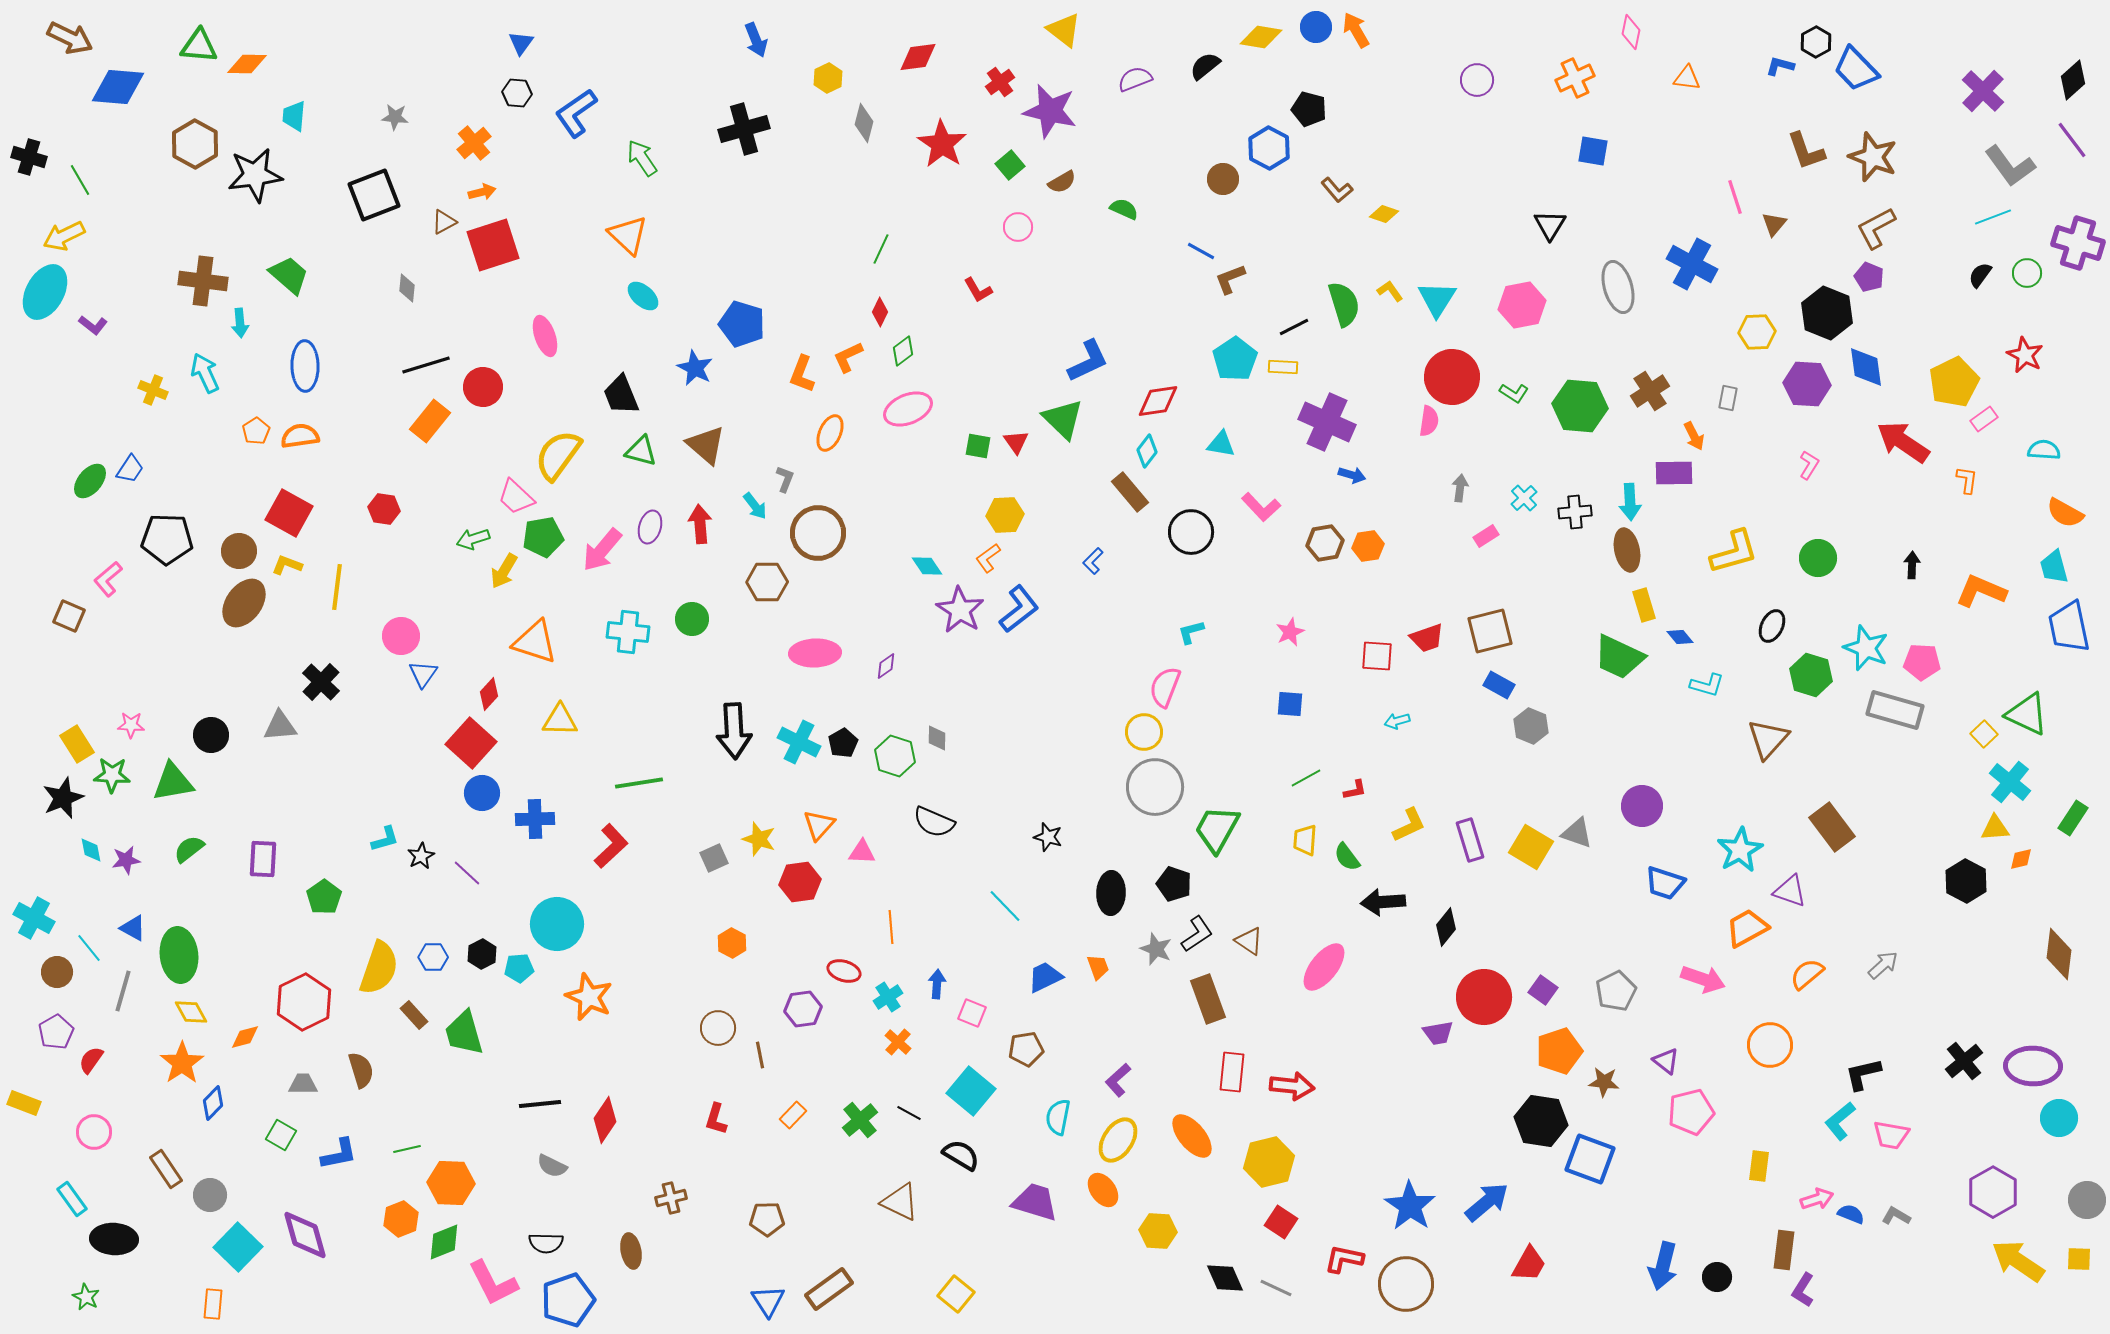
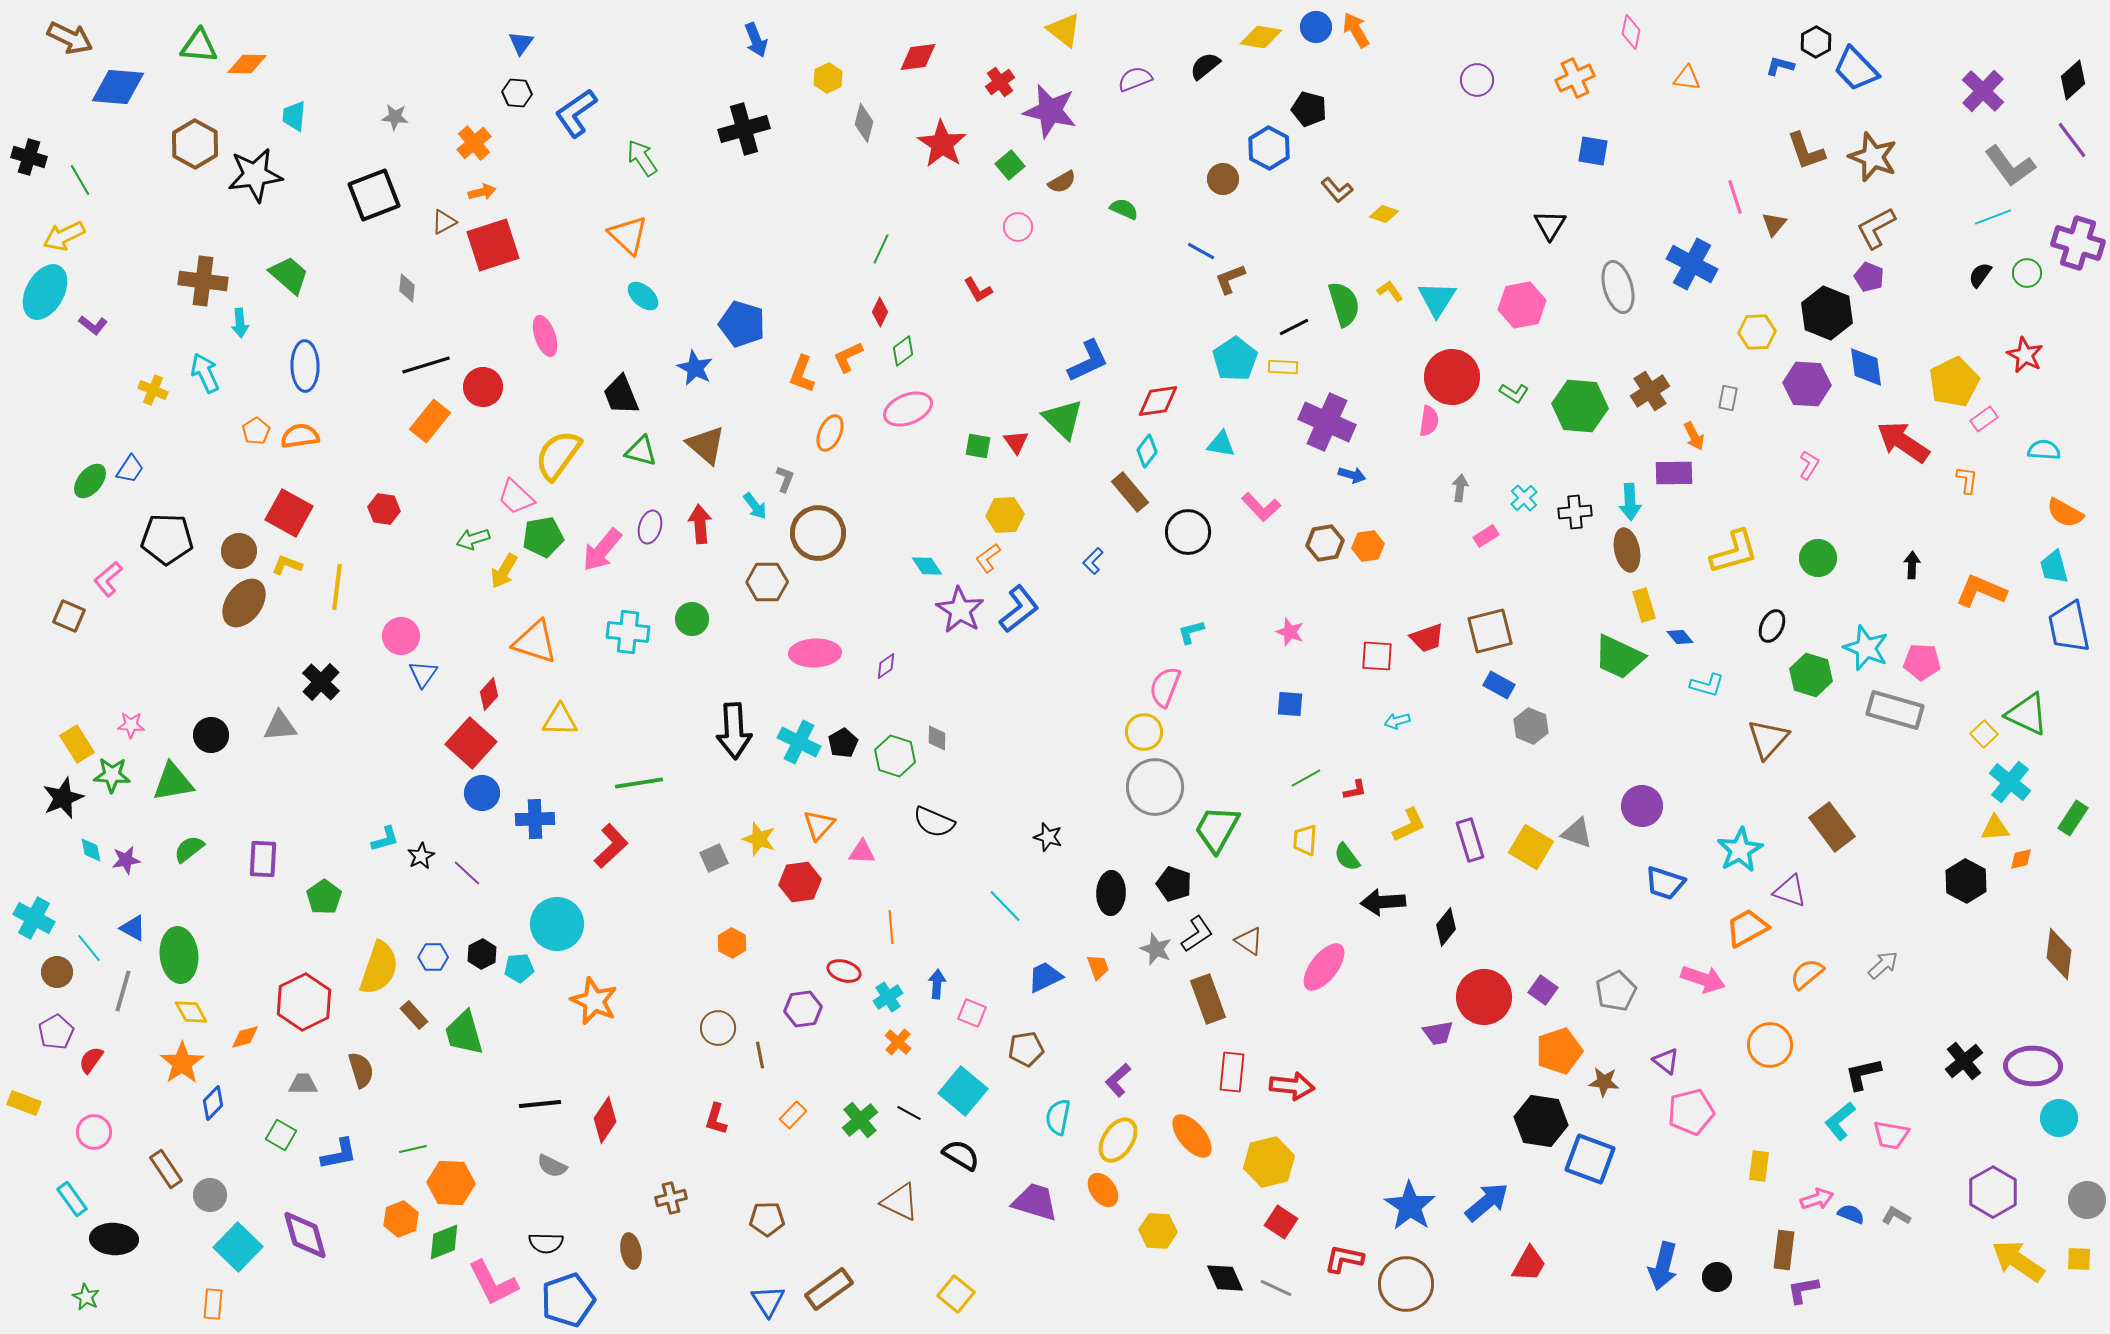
black circle at (1191, 532): moved 3 px left
pink star at (1290, 632): rotated 28 degrees counterclockwise
orange star at (589, 997): moved 5 px right, 4 px down
cyan square at (971, 1091): moved 8 px left
green line at (407, 1149): moved 6 px right
purple L-shape at (1803, 1290): rotated 48 degrees clockwise
